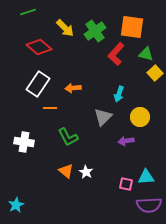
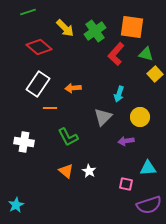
yellow square: moved 1 px down
white star: moved 3 px right, 1 px up
cyan triangle: moved 2 px right, 9 px up
purple semicircle: rotated 15 degrees counterclockwise
